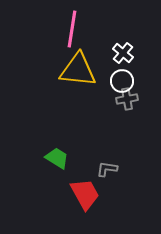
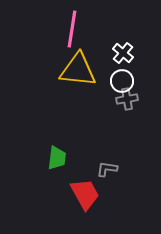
green trapezoid: rotated 65 degrees clockwise
